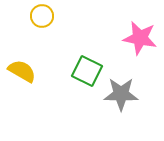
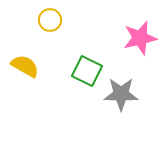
yellow circle: moved 8 px right, 4 px down
pink star: rotated 24 degrees counterclockwise
yellow semicircle: moved 3 px right, 5 px up
